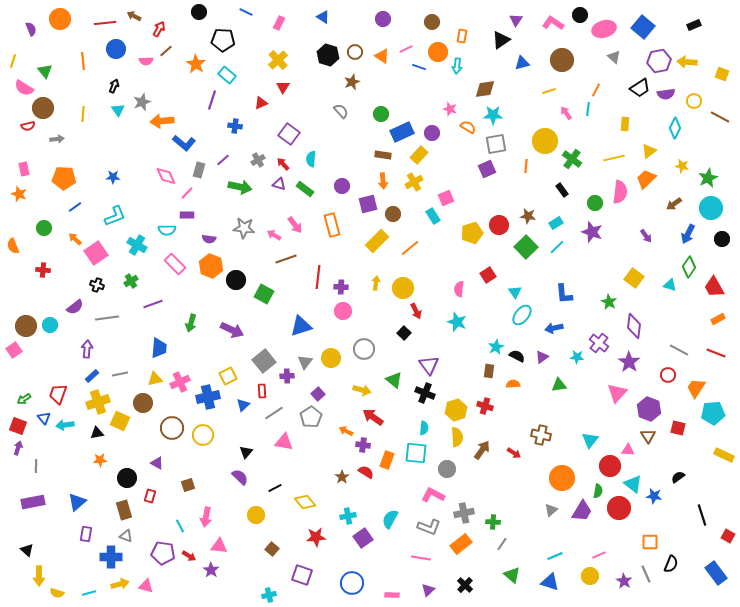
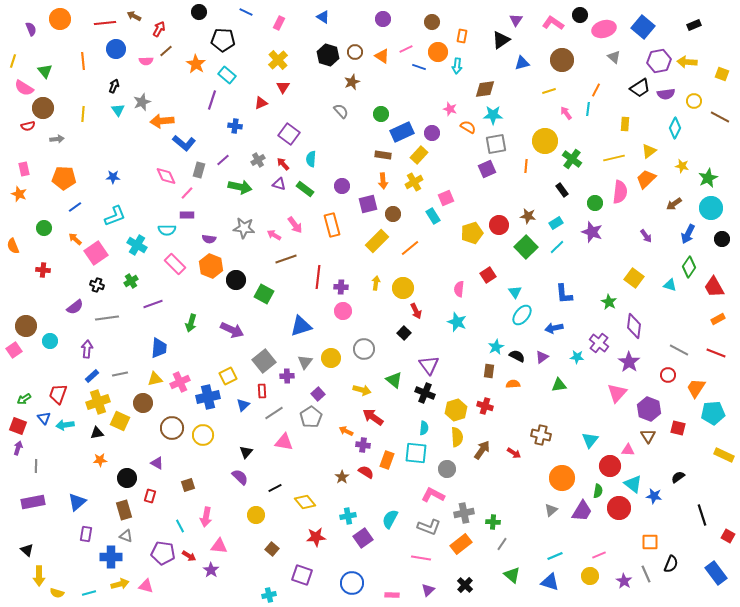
cyan circle at (50, 325): moved 16 px down
